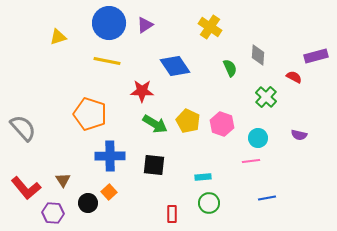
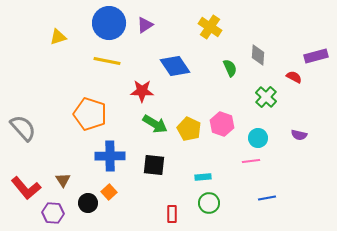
yellow pentagon: moved 1 px right, 8 px down
